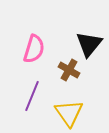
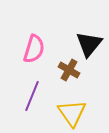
yellow triangle: moved 3 px right
